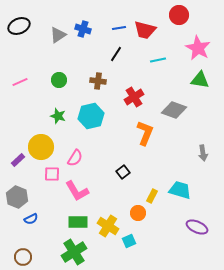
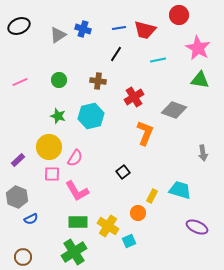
yellow circle: moved 8 px right
